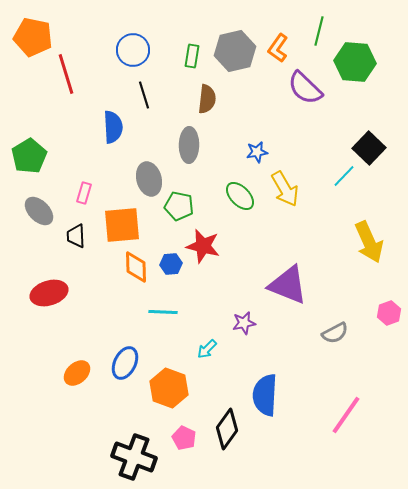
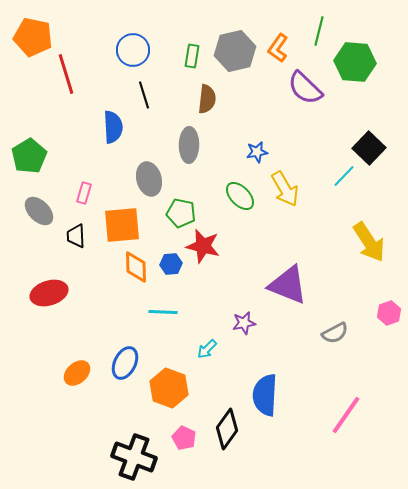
green pentagon at (179, 206): moved 2 px right, 7 px down
yellow arrow at (369, 242): rotated 9 degrees counterclockwise
